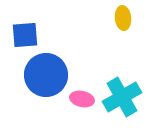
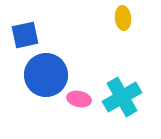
blue square: rotated 8 degrees counterclockwise
pink ellipse: moved 3 px left
